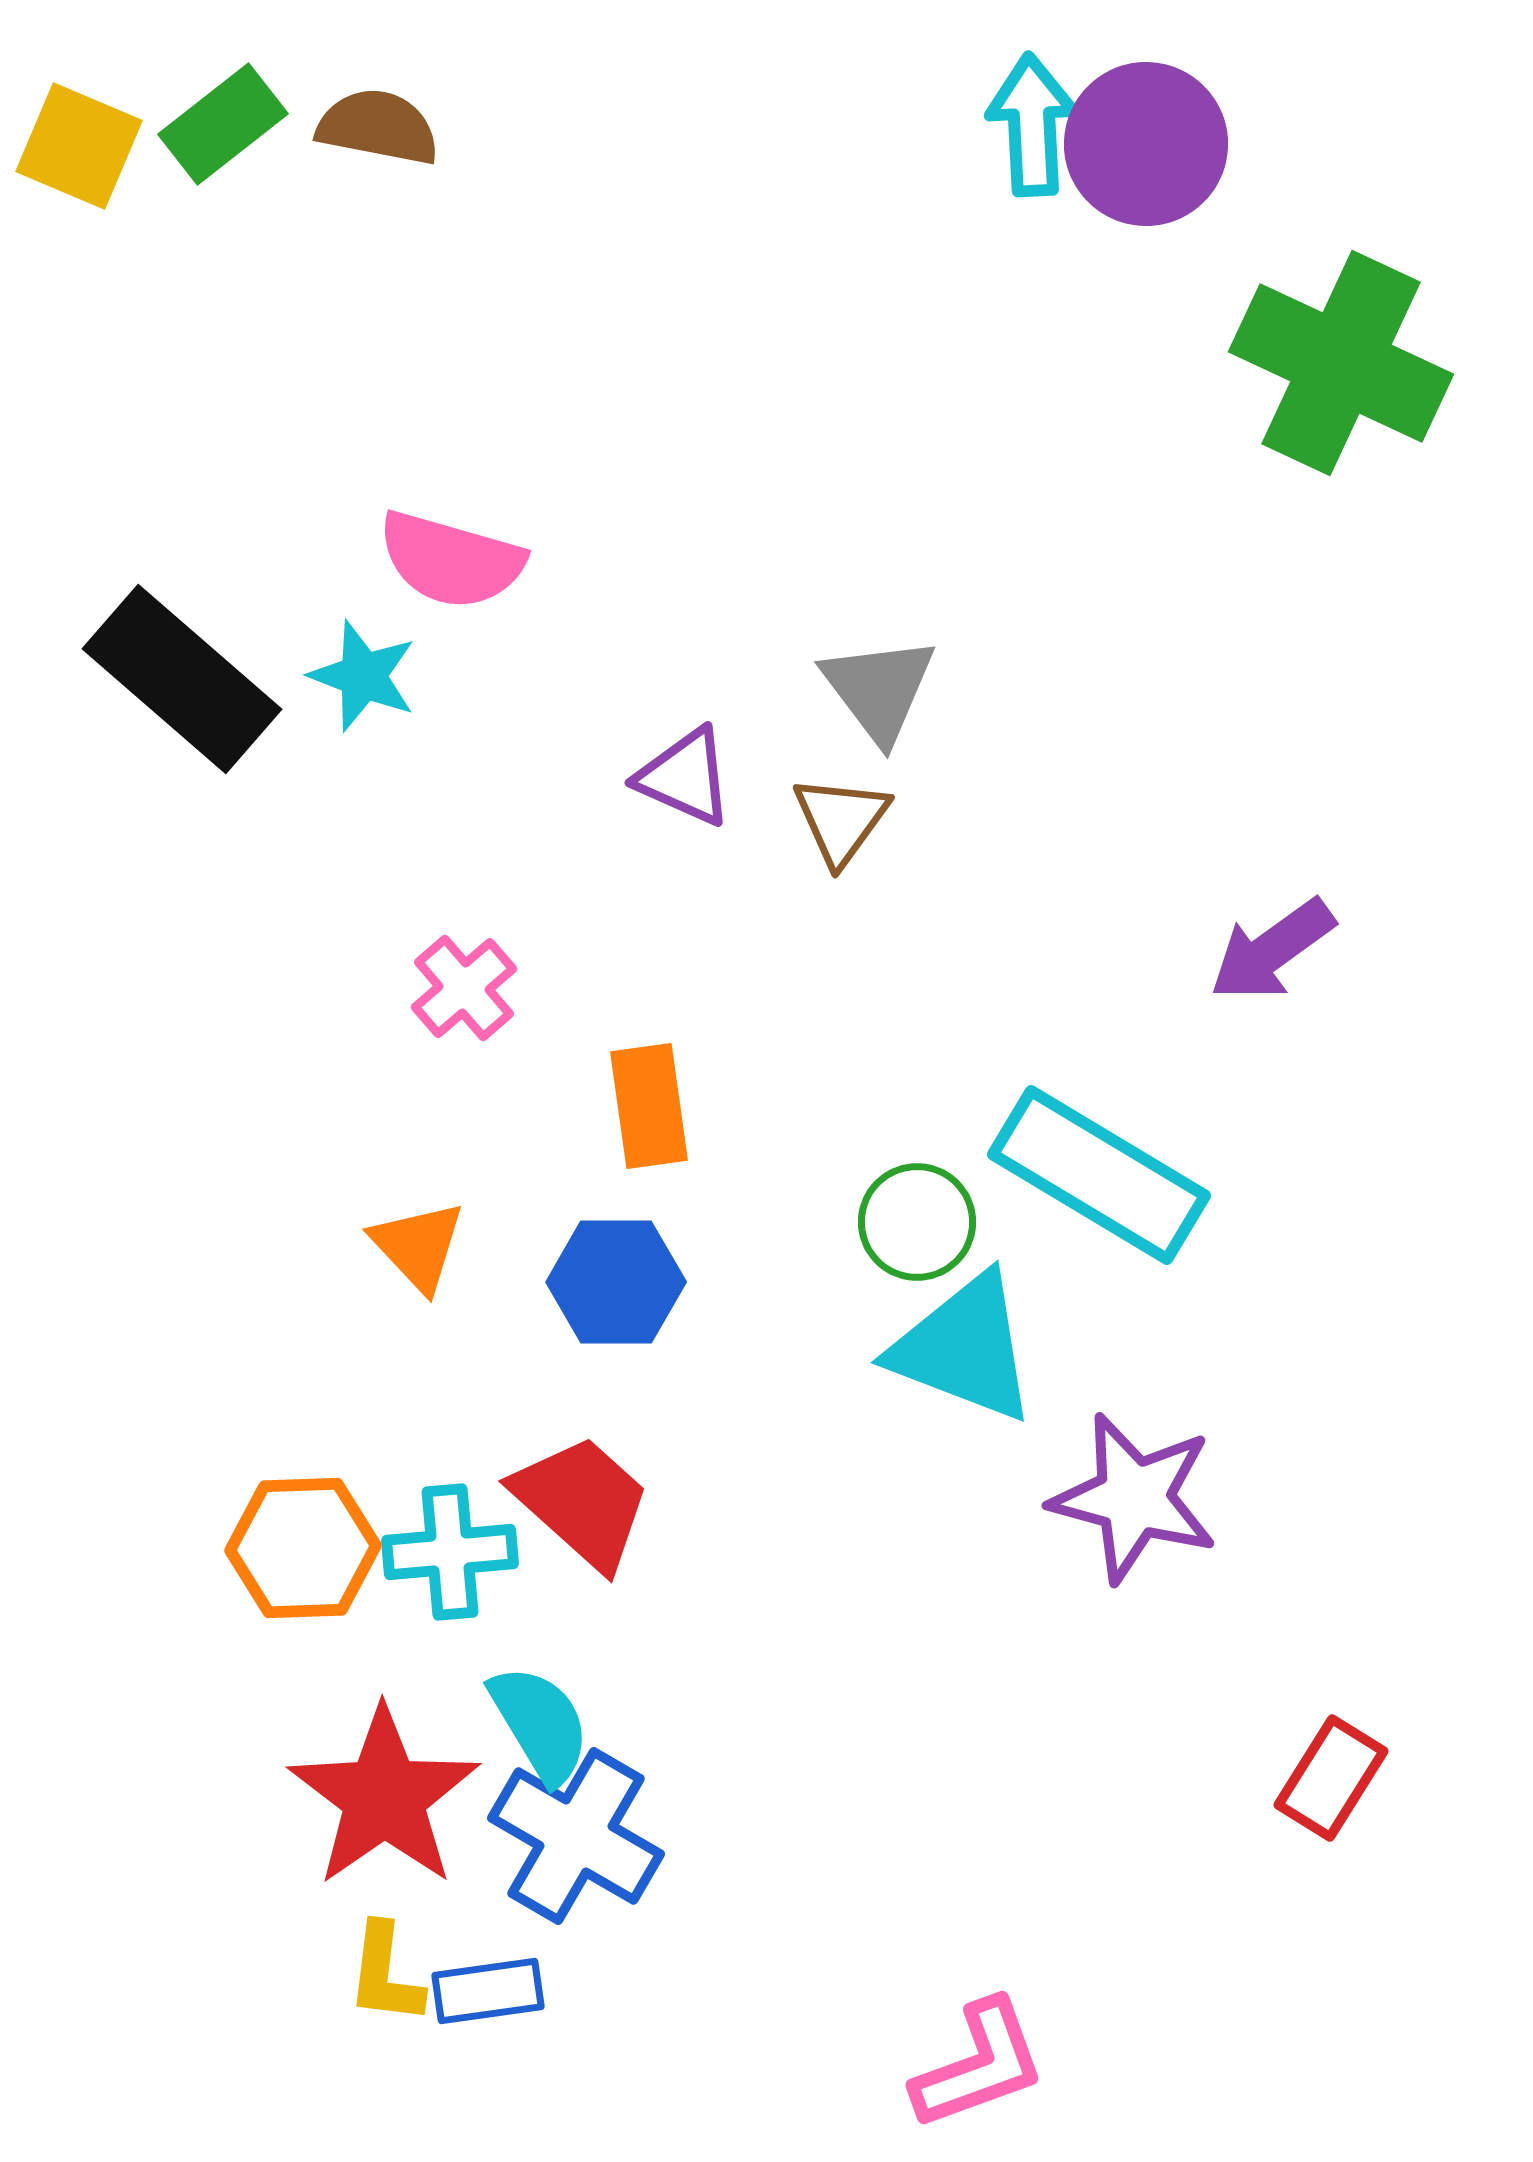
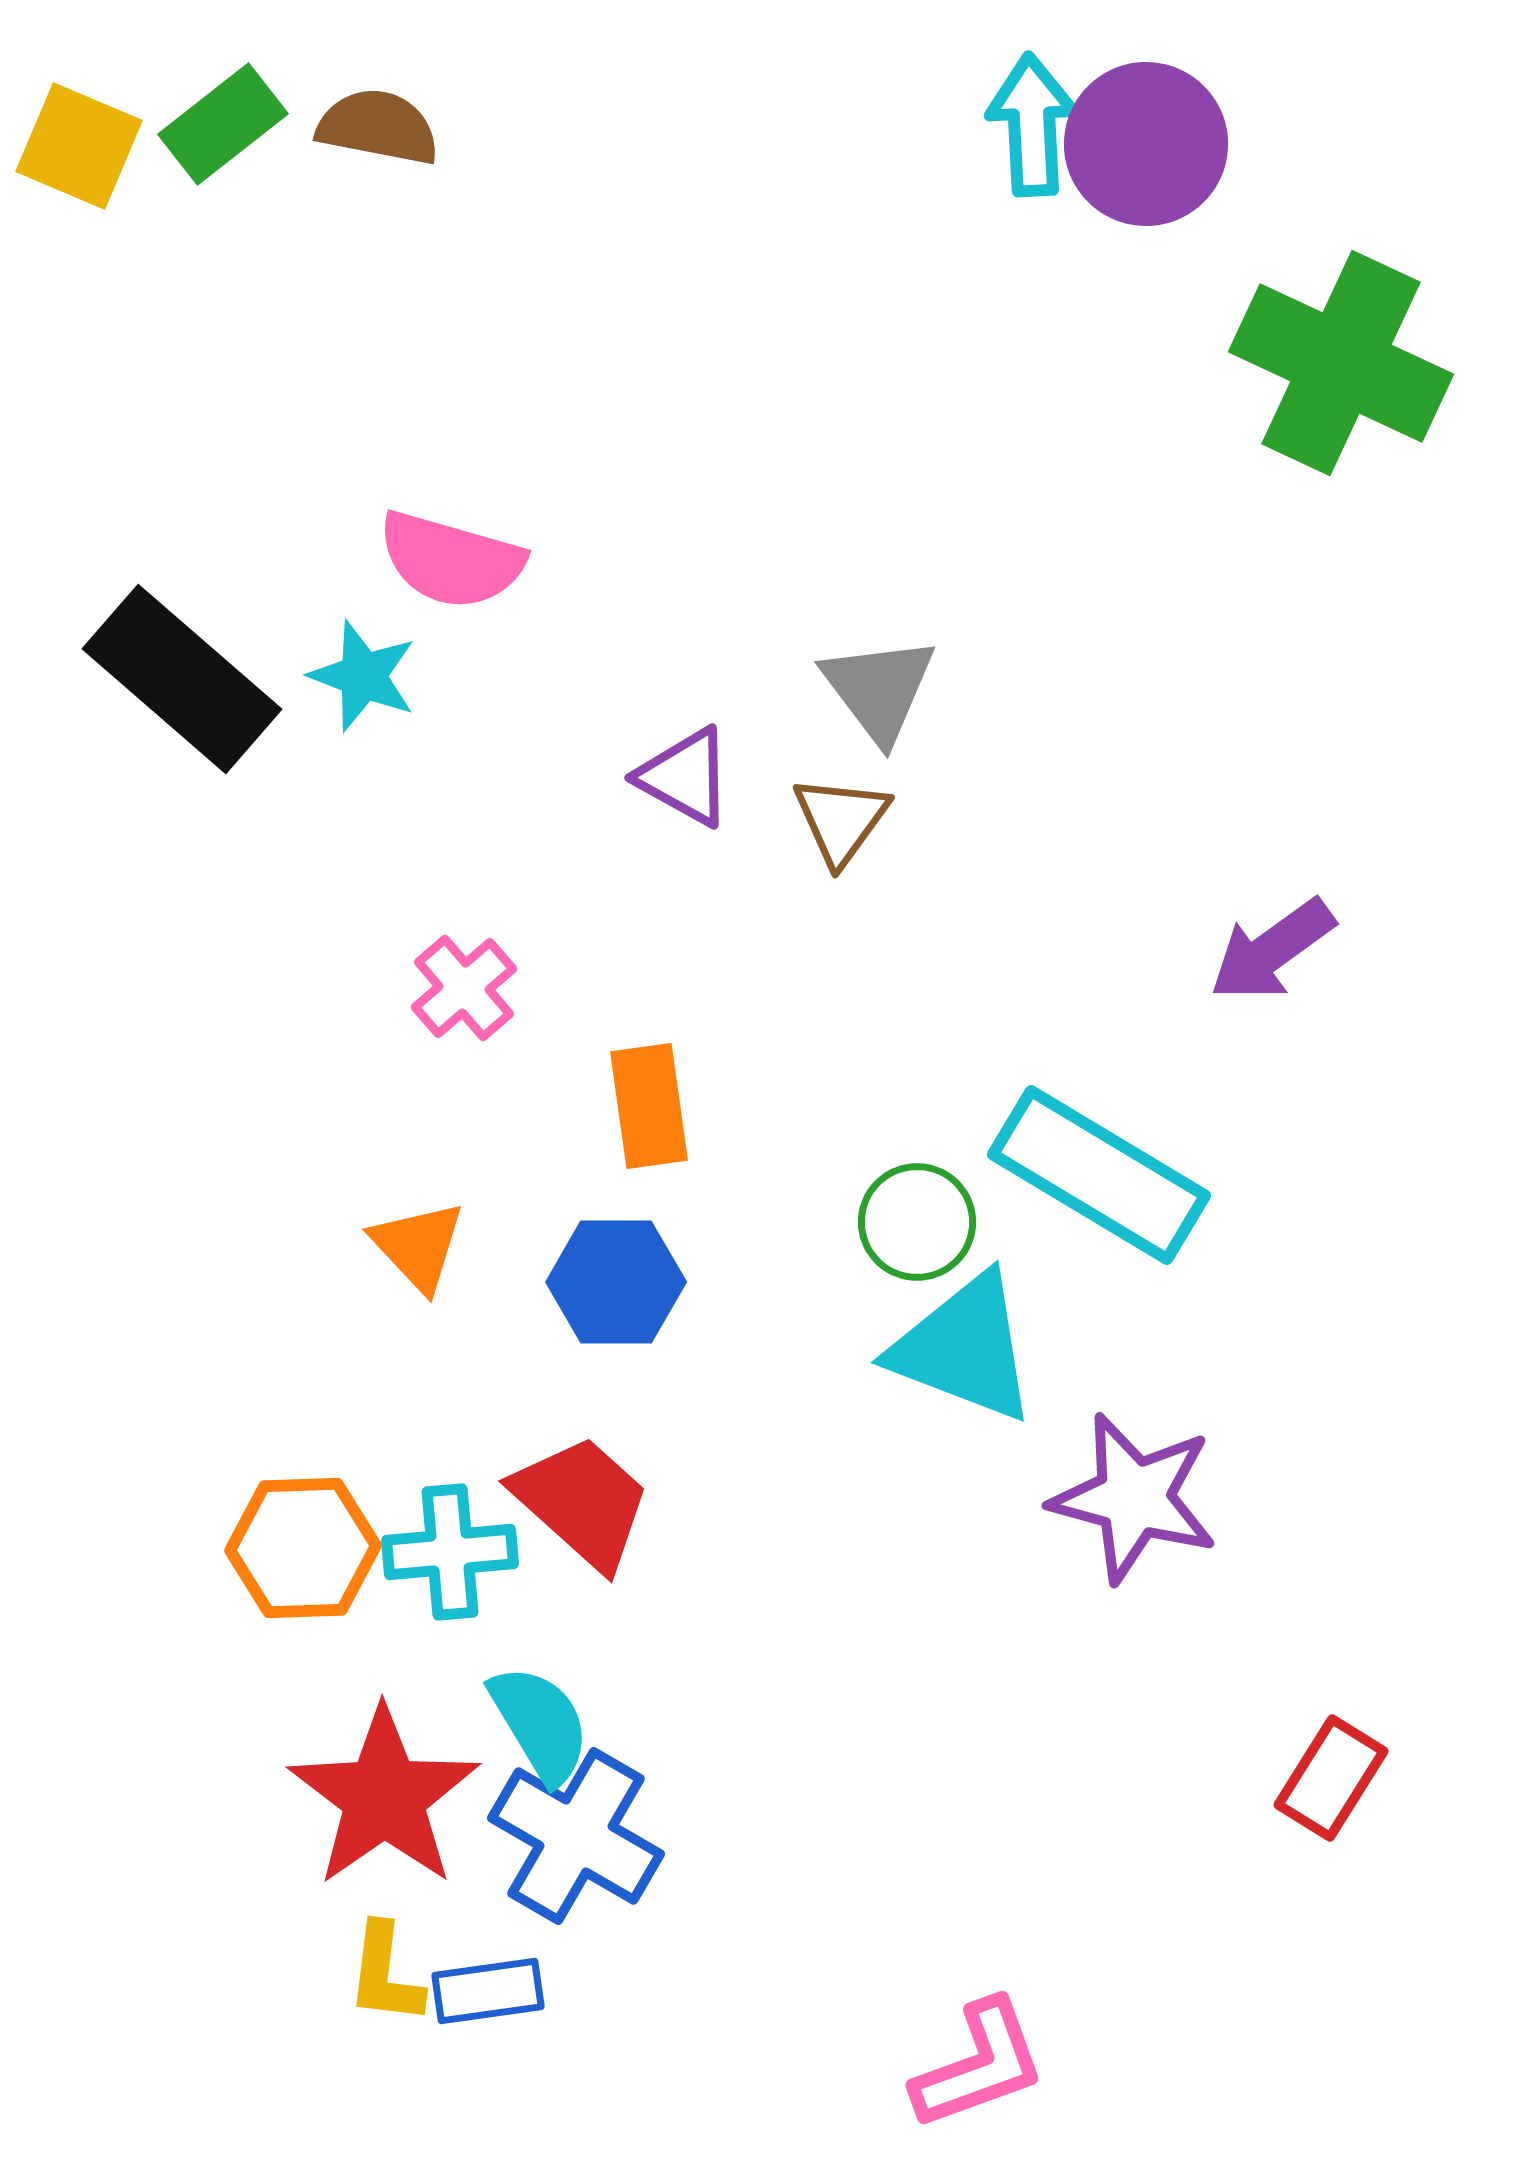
purple triangle: rotated 5 degrees clockwise
